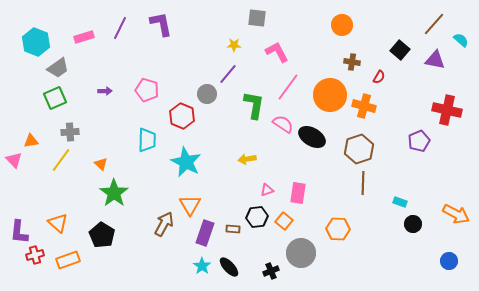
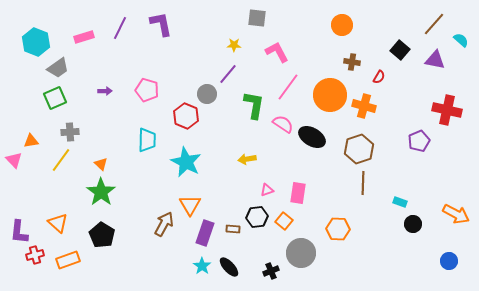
red hexagon at (182, 116): moved 4 px right
green star at (114, 193): moved 13 px left, 1 px up
